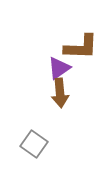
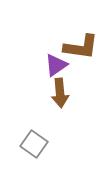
brown L-shape: rotated 6 degrees clockwise
purple triangle: moved 3 px left, 3 px up
